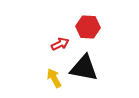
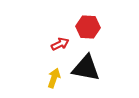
black triangle: moved 2 px right
yellow arrow: rotated 48 degrees clockwise
